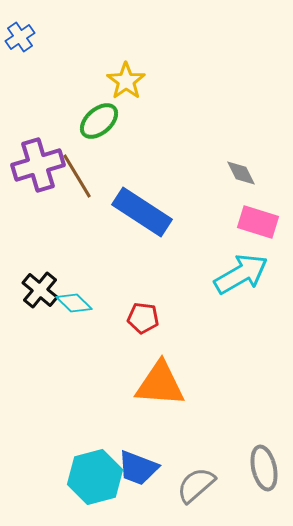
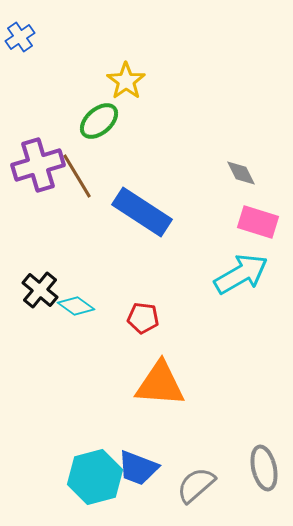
cyan diamond: moved 2 px right, 3 px down; rotated 9 degrees counterclockwise
